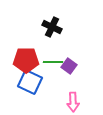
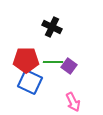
pink arrow: rotated 24 degrees counterclockwise
